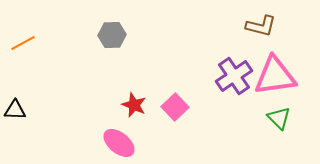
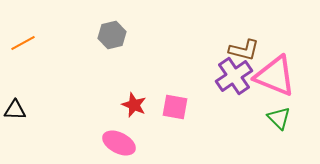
brown L-shape: moved 17 px left, 24 px down
gray hexagon: rotated 12 degrees counterclockwise
pink triangle: rotated 30 degrees clockwise
pink square: rotated 36 degrees counterclockwise
pink ellipse: rotated 12 degrees counterclockwise
